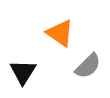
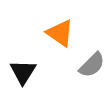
gray semicircle: moved 4 px right, 1 px up
